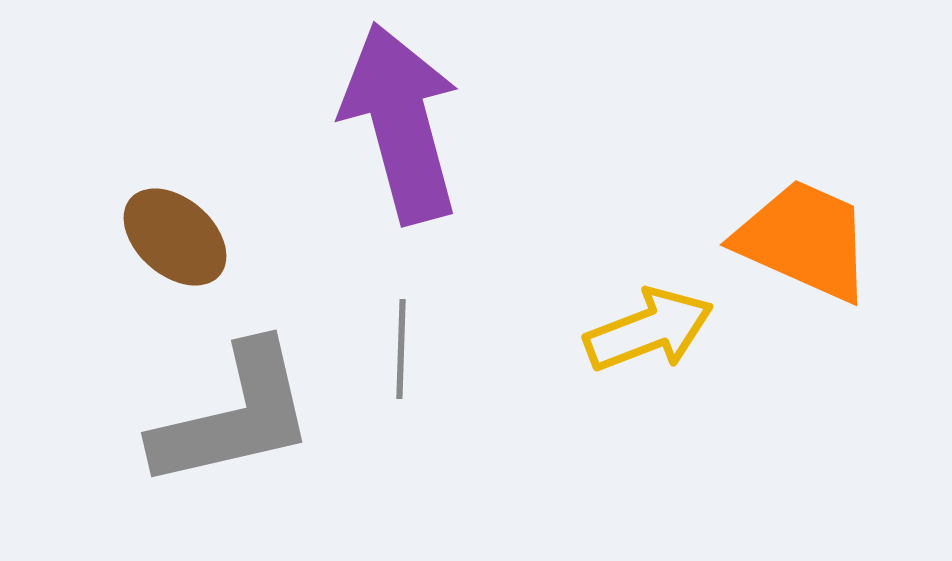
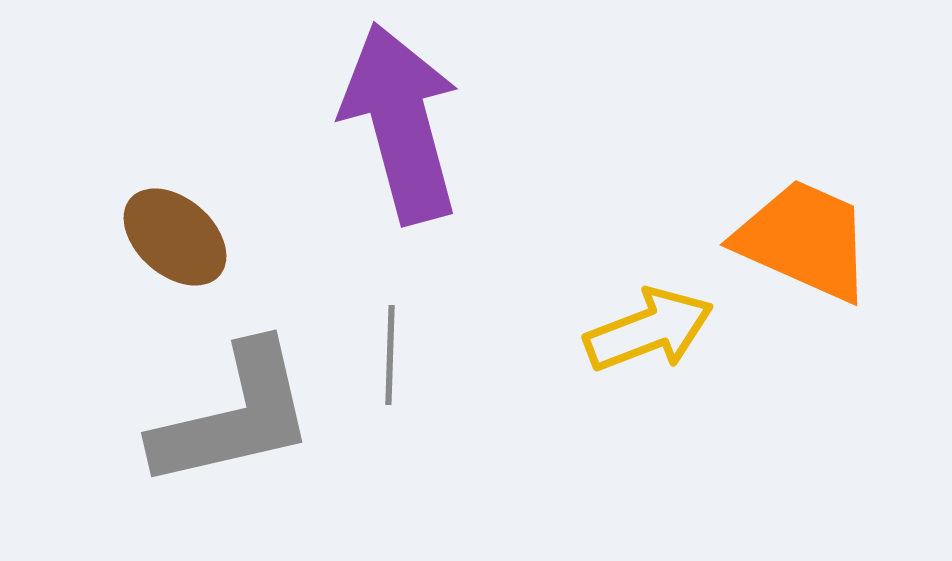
gray line: moved 11 px left, 6 px down
